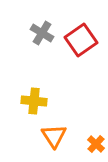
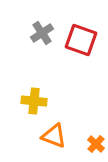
gray cross: rotated 25 degrees clockwise
red square: rotated 36 degrees counterclockwise
orange triangle: rotated 36 degrees counterclockwise
